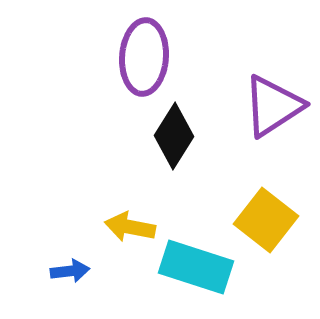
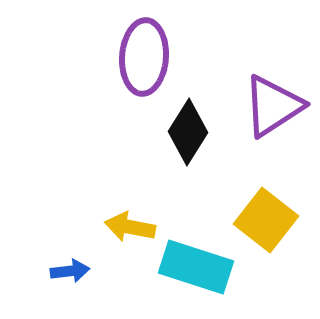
black diamond: moved 14 px right, 4 px up
